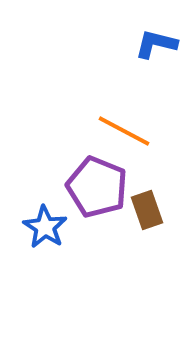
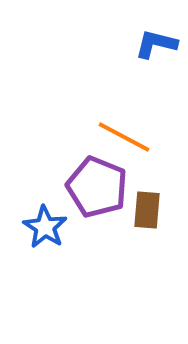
orange line: moved 6 px down
brown rectangle: rotated 24 degrees clockwise
